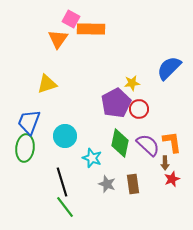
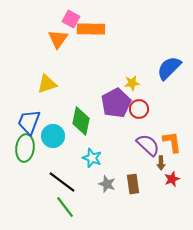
cyan circle: moved 12 px left
green diamond: moved 39 px left, 22 px up
brown arrow: moved 4 px left
black line: rotated 36 degrees counterclockwise
